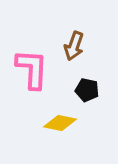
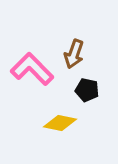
brown arrow: moved 8 px down
pink L-shape: rotated 48 degrees counterclockwise
